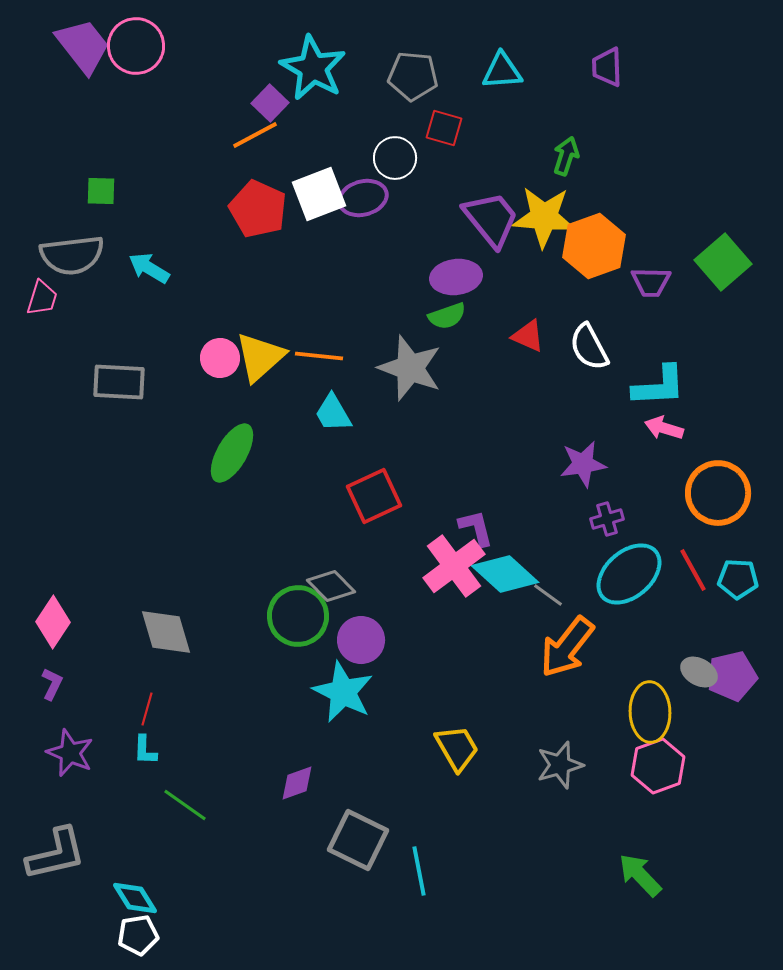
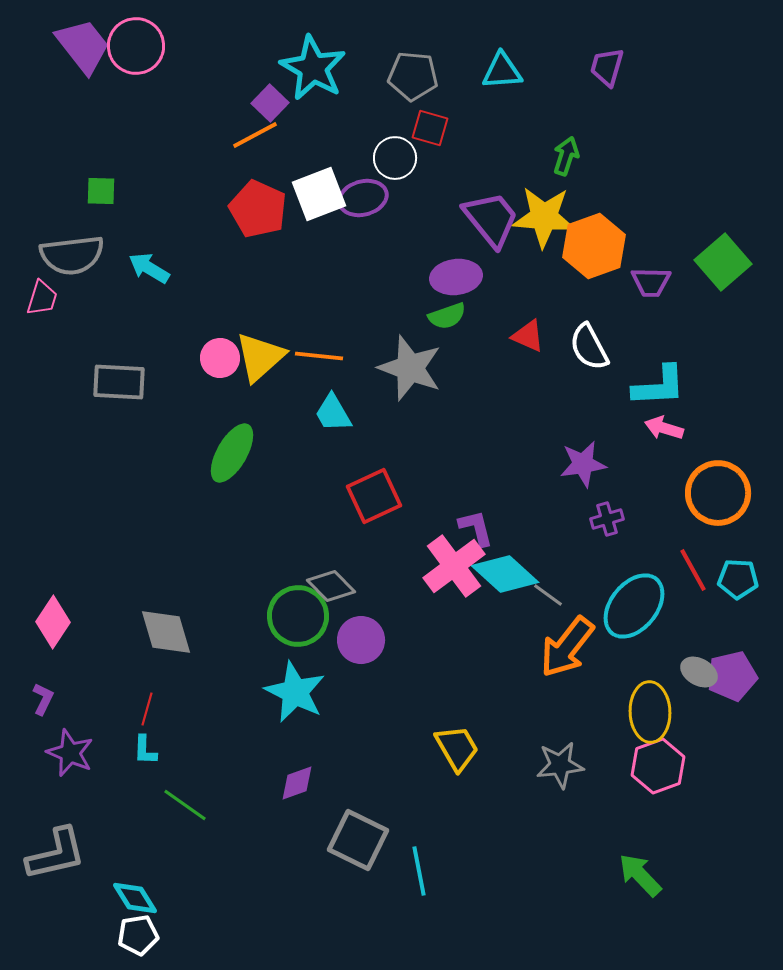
purple trapezoid at (607, 67): rotated 18 degrees clockwise
red square at (444, 128): moved 14 px left
cyan ellipse at (629, 574): moved 5 px right, 32 px down; rotated 10 degrees counterclockwise
purple L-shape at (52, 684): moved 9 px left, 15 px down
cyan star at (343, 692): moved 48 px left
gray star at (560, 765): rotated 9 degrees clockwise
